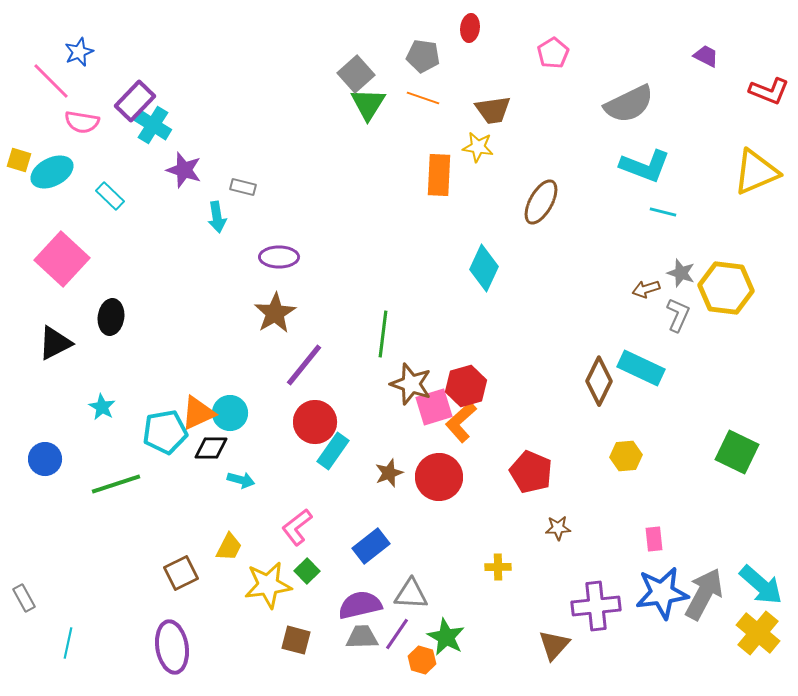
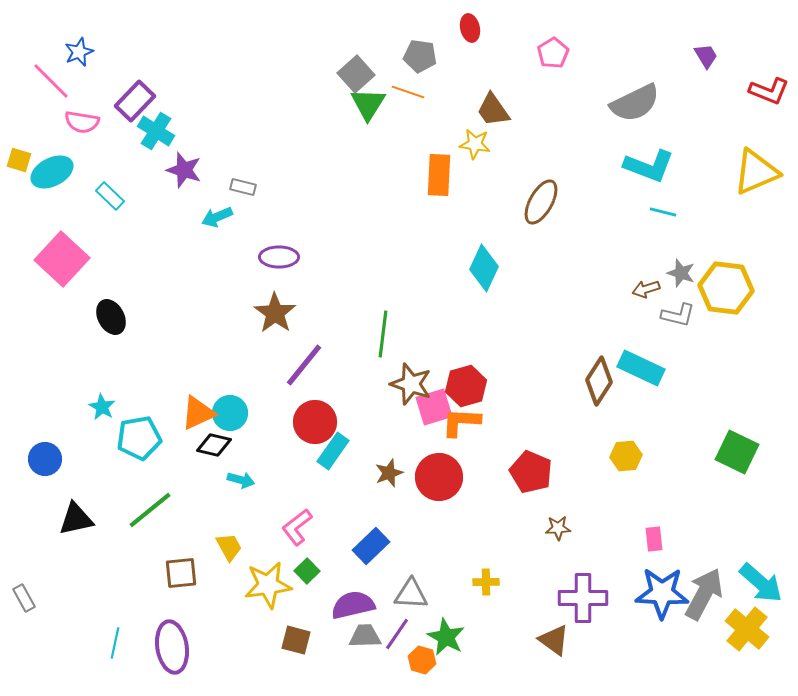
red ellipse at (470, 28): rotated 20 degrees counterclockwise
gray pentagon at (423, 56): moved 3 px left
purple trapezoid at (706, 56): rotated 32 degrees clockwise
orange line at (423, 98): moved 15 px left, 6 px up
gray semicircle at (629, 104): moved 6 px right, 1 px up
brown trapezoid at (493, 110): rotated 63 degrees clockwise
cyan cross at (153, 125): moved 3 px right, 6 px down
yellow star at (478, 147): moved 3 px left, 3 px up
cyan L-shape at (645, 166): moved 4 px right
cyan arrow at (217, 217): rotated 76 degrees clockwise
brown star at (275, 313): rotated 6 degrees counterclockwise
gray L-shape at (678, 315): rotated 80 degrees clockwise
black ellipse at (111, 317): rotated 36 degrees counterclockwise
black triangle at (55, 343): moved 21 px right, 176 px down; rotated 15 degrees clockwise
brown diamond at (599, 381): rotated 6 degrees clockwise
orange L-shape at (461, 422): rotated 45 degrees clockwise
cyan pentagon at (165, 432): moved 26 px left, 6 px down
black diamond at (211, 448): moved 3 px right, 3 px up; rotated 12 degrees clockwise
green line at (116, 484): moved 34 px right, 26 px down; rotated 21 degrees counterclockwise
blue rectangle at (371, 546): rotated 6 degrees counterclockwise
yellow trapezoid at (229, 547): rotated 56 degrees counterclockwise
yellow cross at (498, 567): moved 12 px left, 15 px down
brown square at (181, 573): rotated 20 degrees clockwise
cyan arrow at (761, 585): moved 2 px up
blue star at (662, 593): rotated 10 degrees clockwise
purple semicircle at (360, 605): moved 7 px left
purple cross at (596, 606): moved 13 px left, 8 px up; rotated 6 degrees clockwise
yellow cross at (758, 633): moved 11 px left, 4 px up
gray trapezoid at (362, 637): moved 3 px right, 1 px up
cyan line at (68, 643): moved 47 px right
brown triangle at (554, 645): moved 5 px up; rotated 36 degrees counterclockwise
